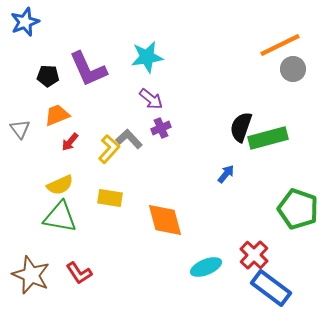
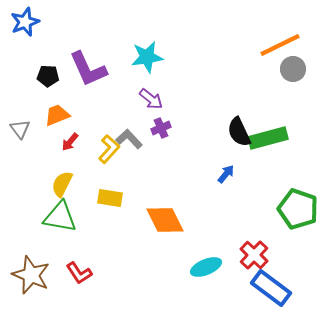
black semicircle: moved 2 px left, 5 px down; rotated 44 degrees counterclockwise
yellow semicircle: moved 2 px right, 1 px up; rotated 140 degrees clockwise
orange diamond: rotated 12 degrees counterclockwise
